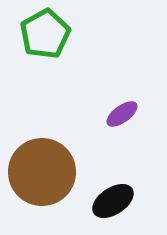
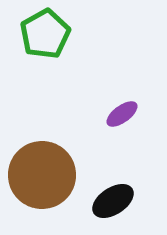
brown circle: moved 3 px down
